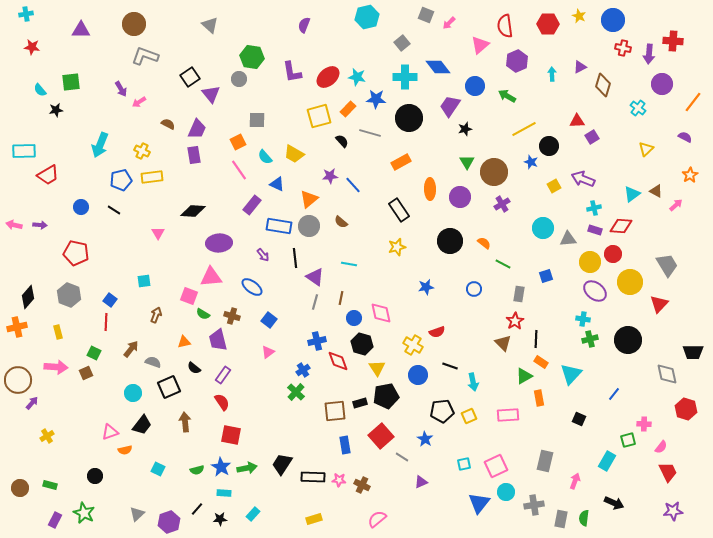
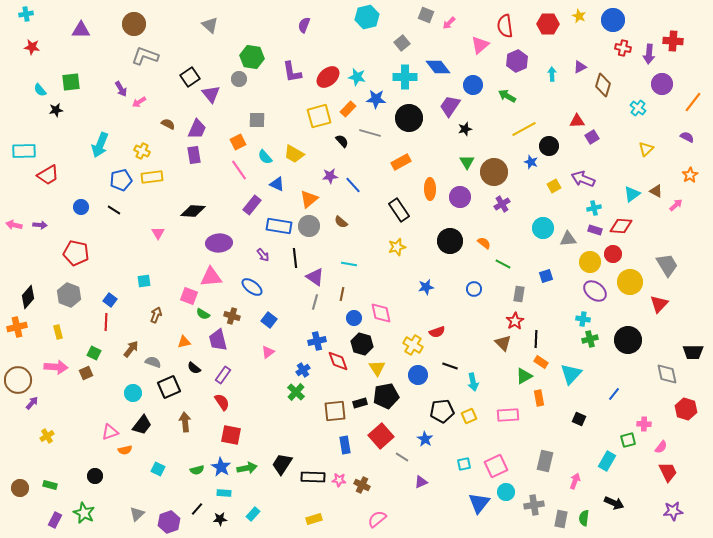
blue circle at (475, 86): moved 2 px left, 1 px up
purple semicircle at (685, 137): moved 2 px right
brown line at (341, 298): moved 1 px right, 4 px up
